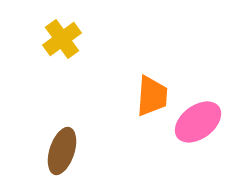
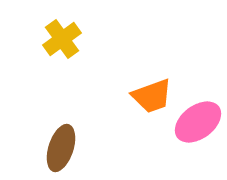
orange trapezoid: rotated 66 degrees clockwise
brown ellipse: moved 1 px left, 3 px up
